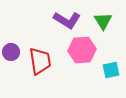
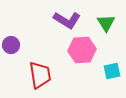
green triangle: moved 3 px right, 2 px down
purple circle: moved 7 px up
red trapezoid: moved 14 px down
cyan square: moved 1 px right, 1 px down
